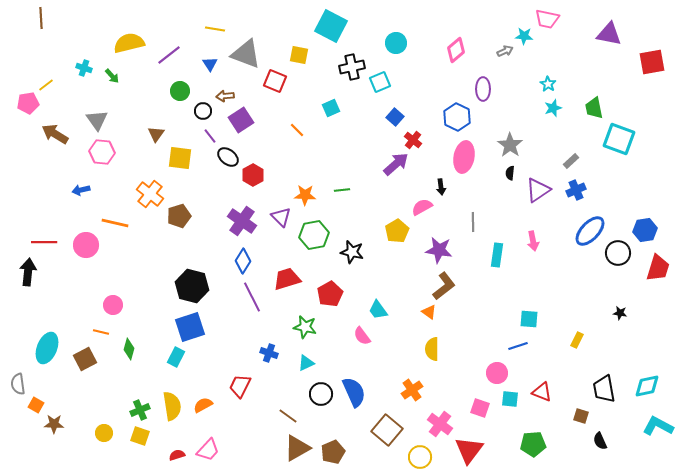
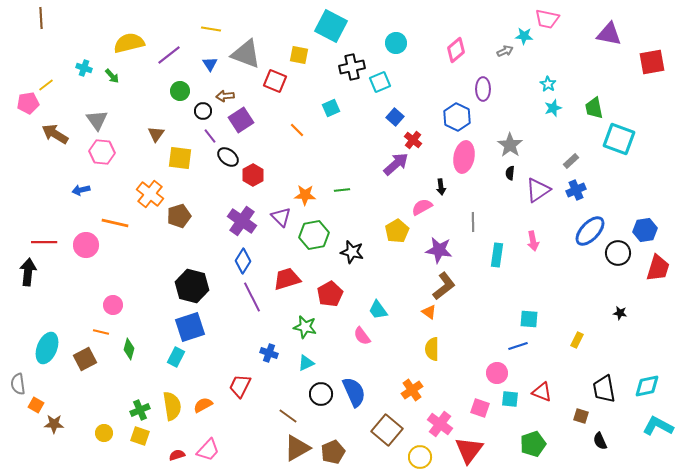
yellow line at (215, 29): moved 4 px left
green pentagon at (533, 444): rotated 15 degrees counterclockwise
